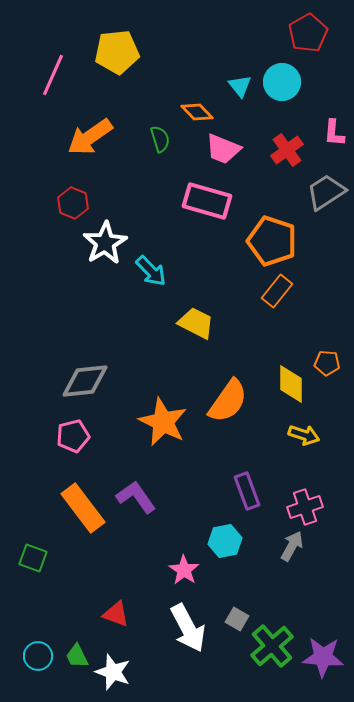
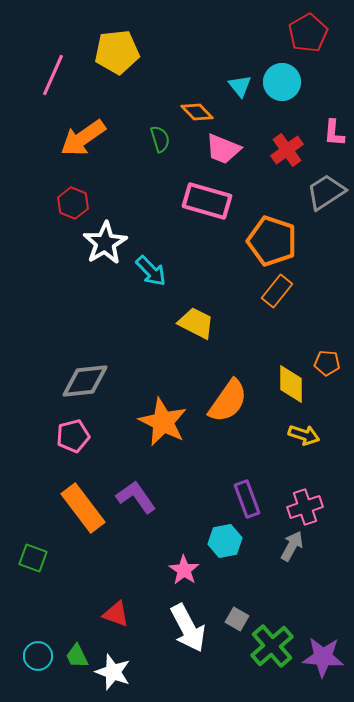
orange arrow at (90, 137): moved 7 px left, 1 px down
purple rectangle at (247, 491): moved 8 px down
